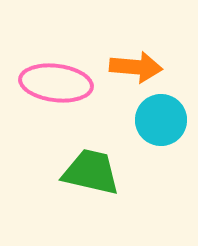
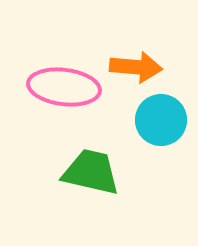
pink ellipse: moved 8 px right, 4 px down
